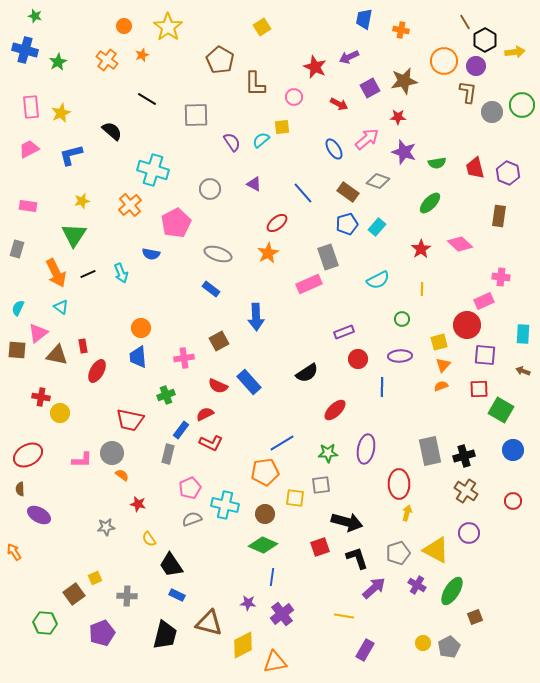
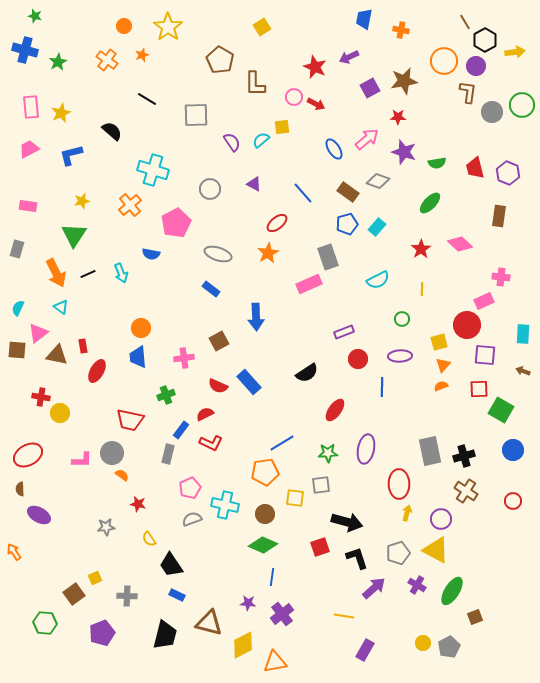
red arrow at (339, 104): moved 23 px left
red ellipse at (335, 410): rotated 10 degrees counterclockwise
purple circle at (469, 533): moved 28 px left, 14 px up
